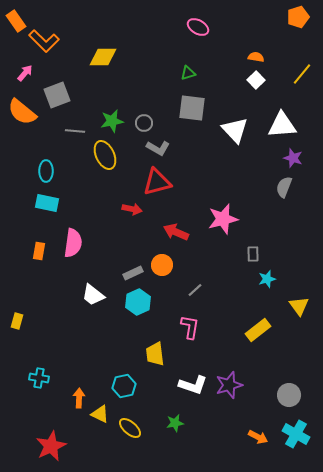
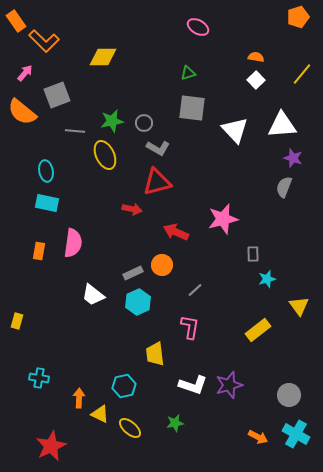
cyan ellipse at (46, 171): rotated 10 degrees counterclockwise
